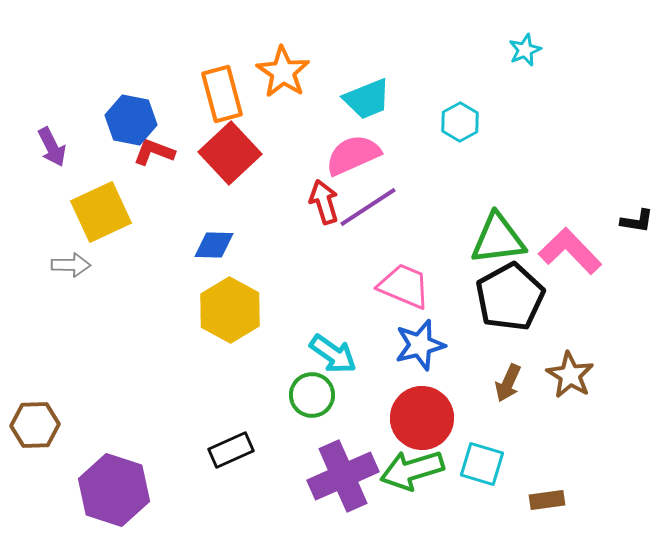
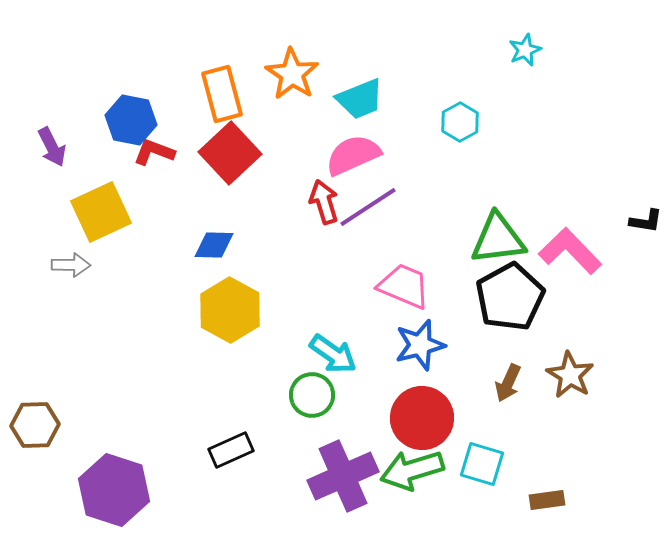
orange star: moved 9 px right, 2 px down
cyan trapezoid: moved 7 px left
black L-shape: moved 9 px right
